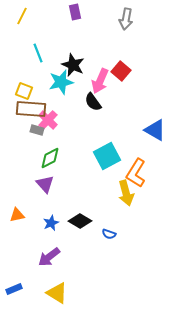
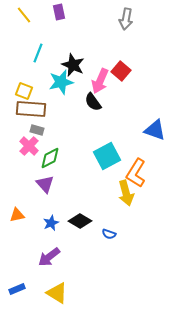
purple rectangle: moved 16 px left
yellow line: moved 2 px right, 1 px up; rotated 66 degrees counterclockwise
cyan line: rotated 42 degrees clockwise
pink cross: moved 19 px left, 26 px down
blue triangle: rotated 10 degrees counterclockwise
blue rectangle: moved 3 px right
